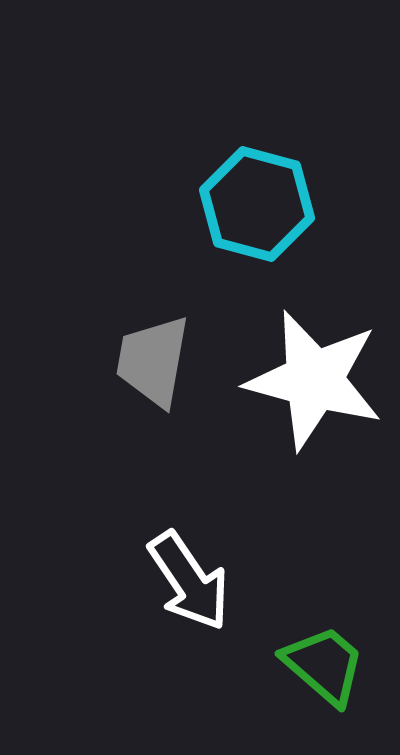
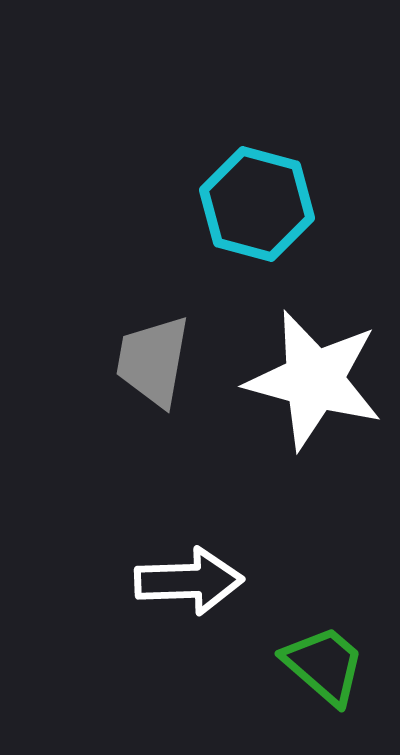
white arrow: rotated 58 degrees counterclockwise
